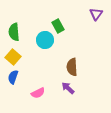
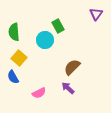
yellow square: moved 6 px right, 1 px down
brown semicircle: rotated 48 degrees clockwise
blue semicircle: rotated 48 degrees counterclockwise
pink semicircle: moved 1 px right
